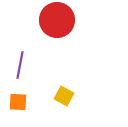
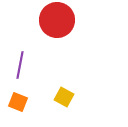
yellow square: moved 1 px down
orange square: rotated 18 degrees clockwise
